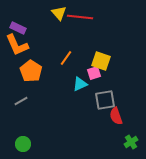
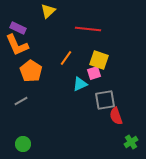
yellow triangle: moved 11 px left, 2 px up; rotated 28 degrees clockwise
red line: moved 8 px right, 12 px down
yellow square: moved 2 px left, 1 px up
